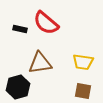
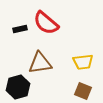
black rectangle: rotated 24 degrees counterclockwise
yellow trapezoid: rotated 15 degrees counterclockwise
brown square: rotated 12 degrees clockwise
